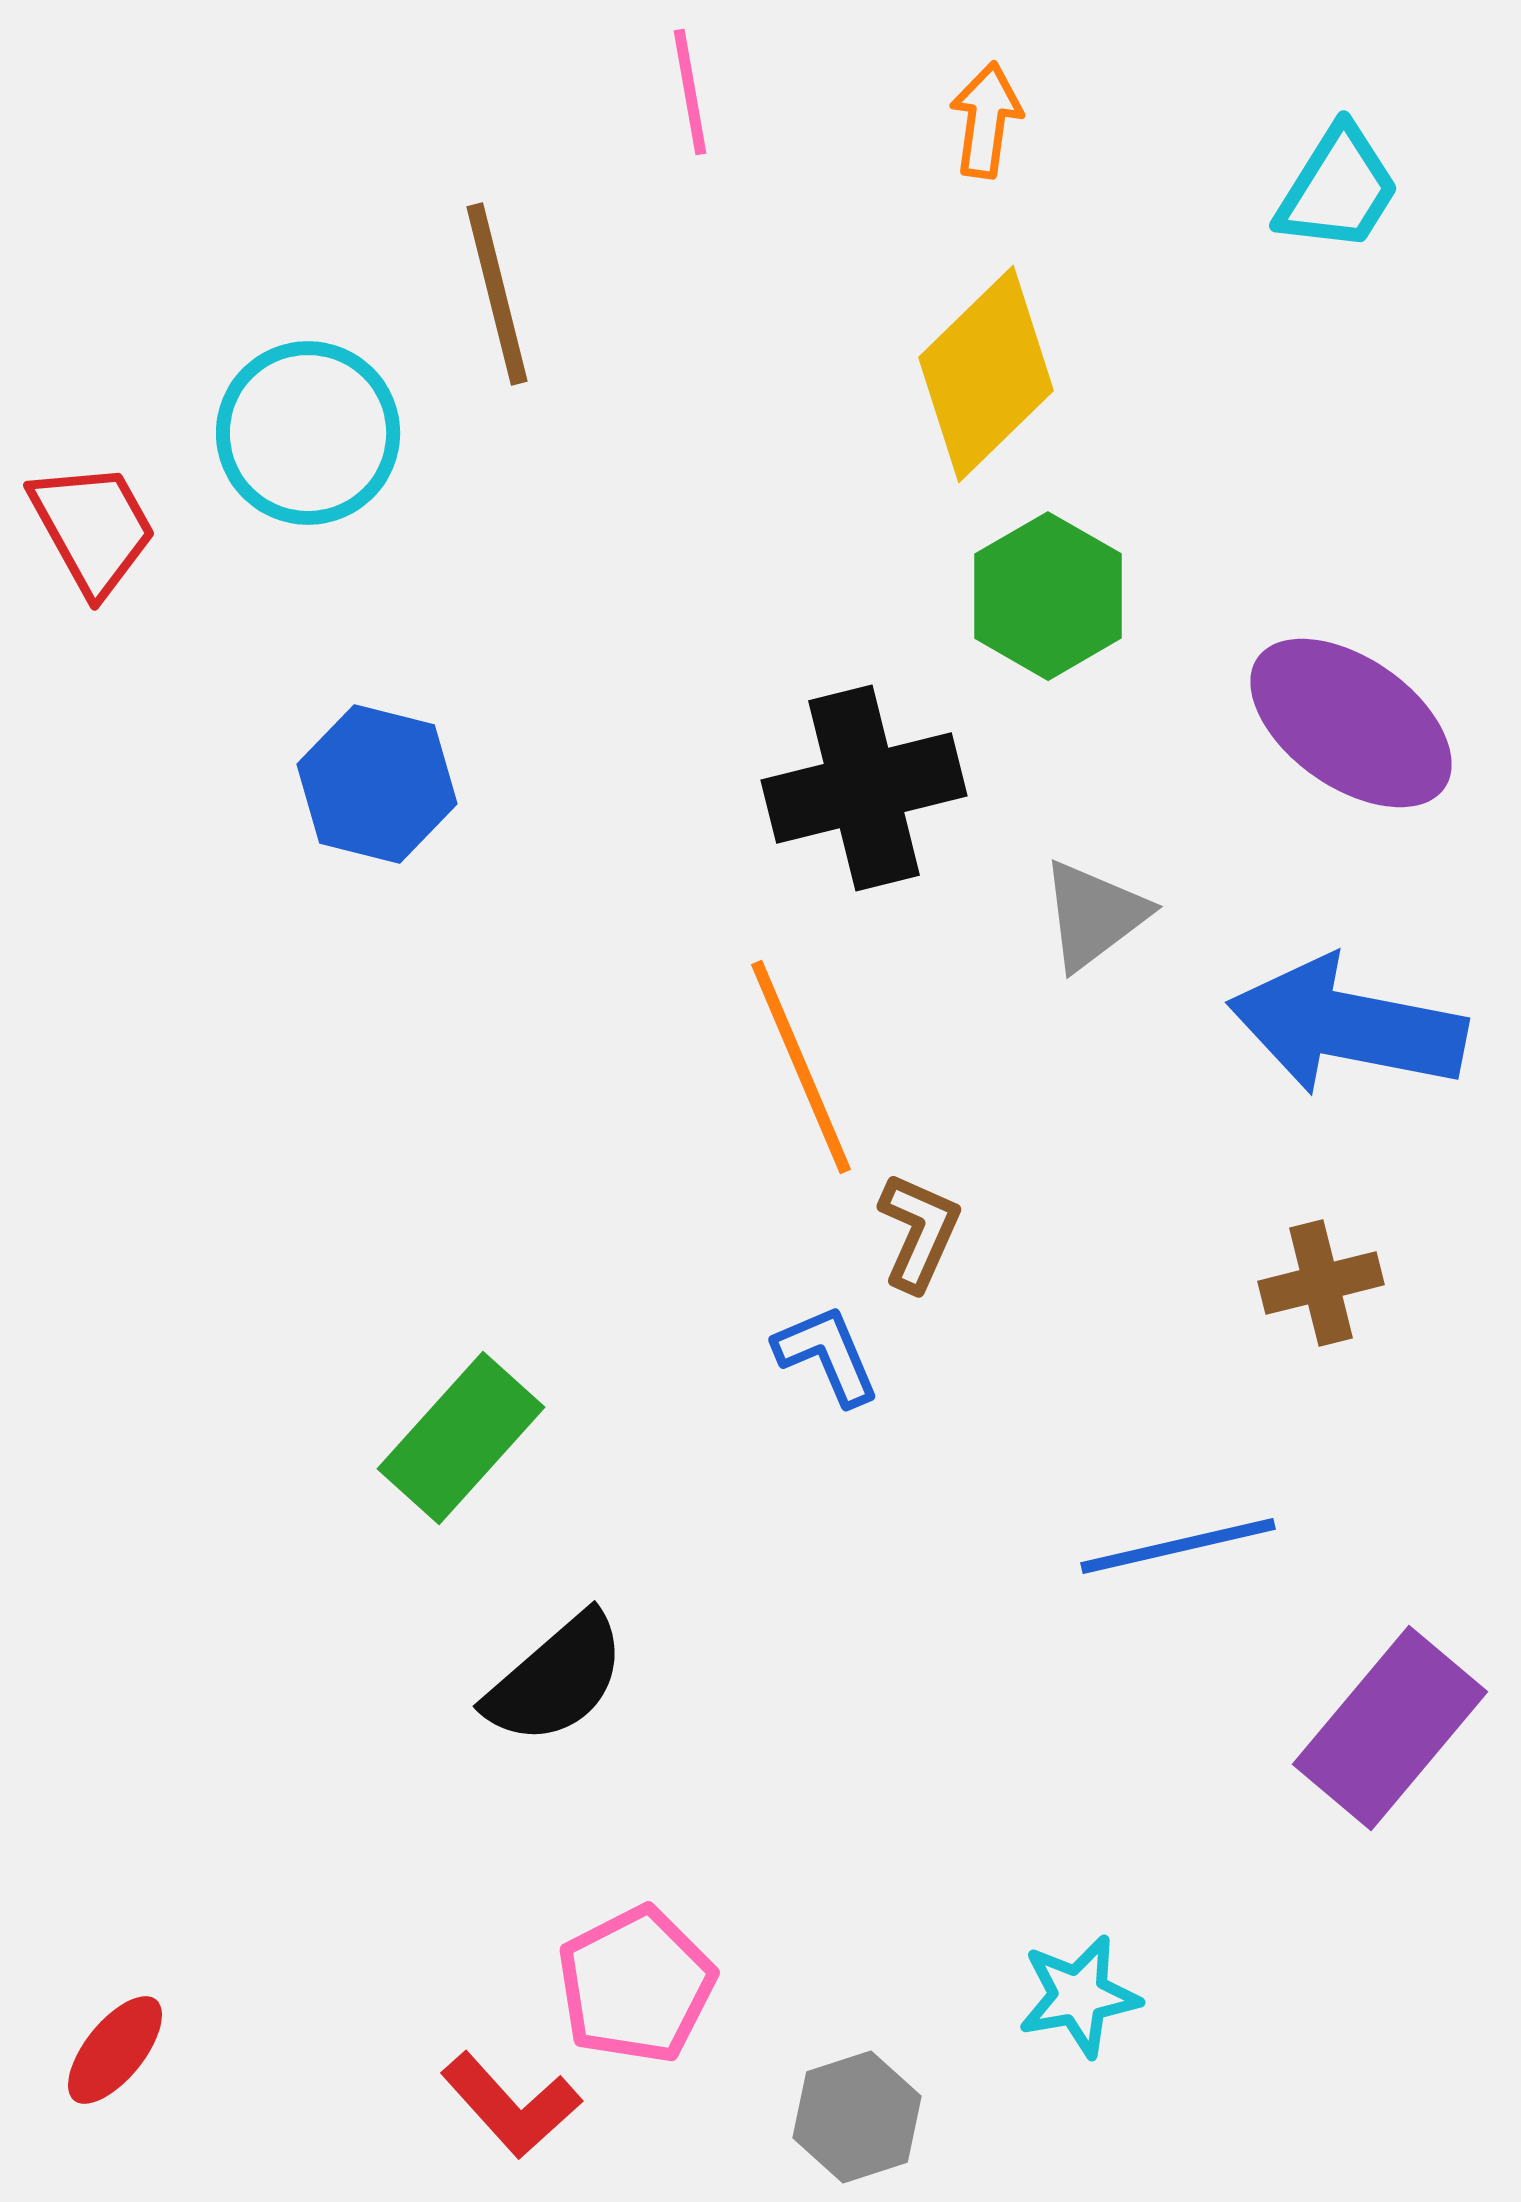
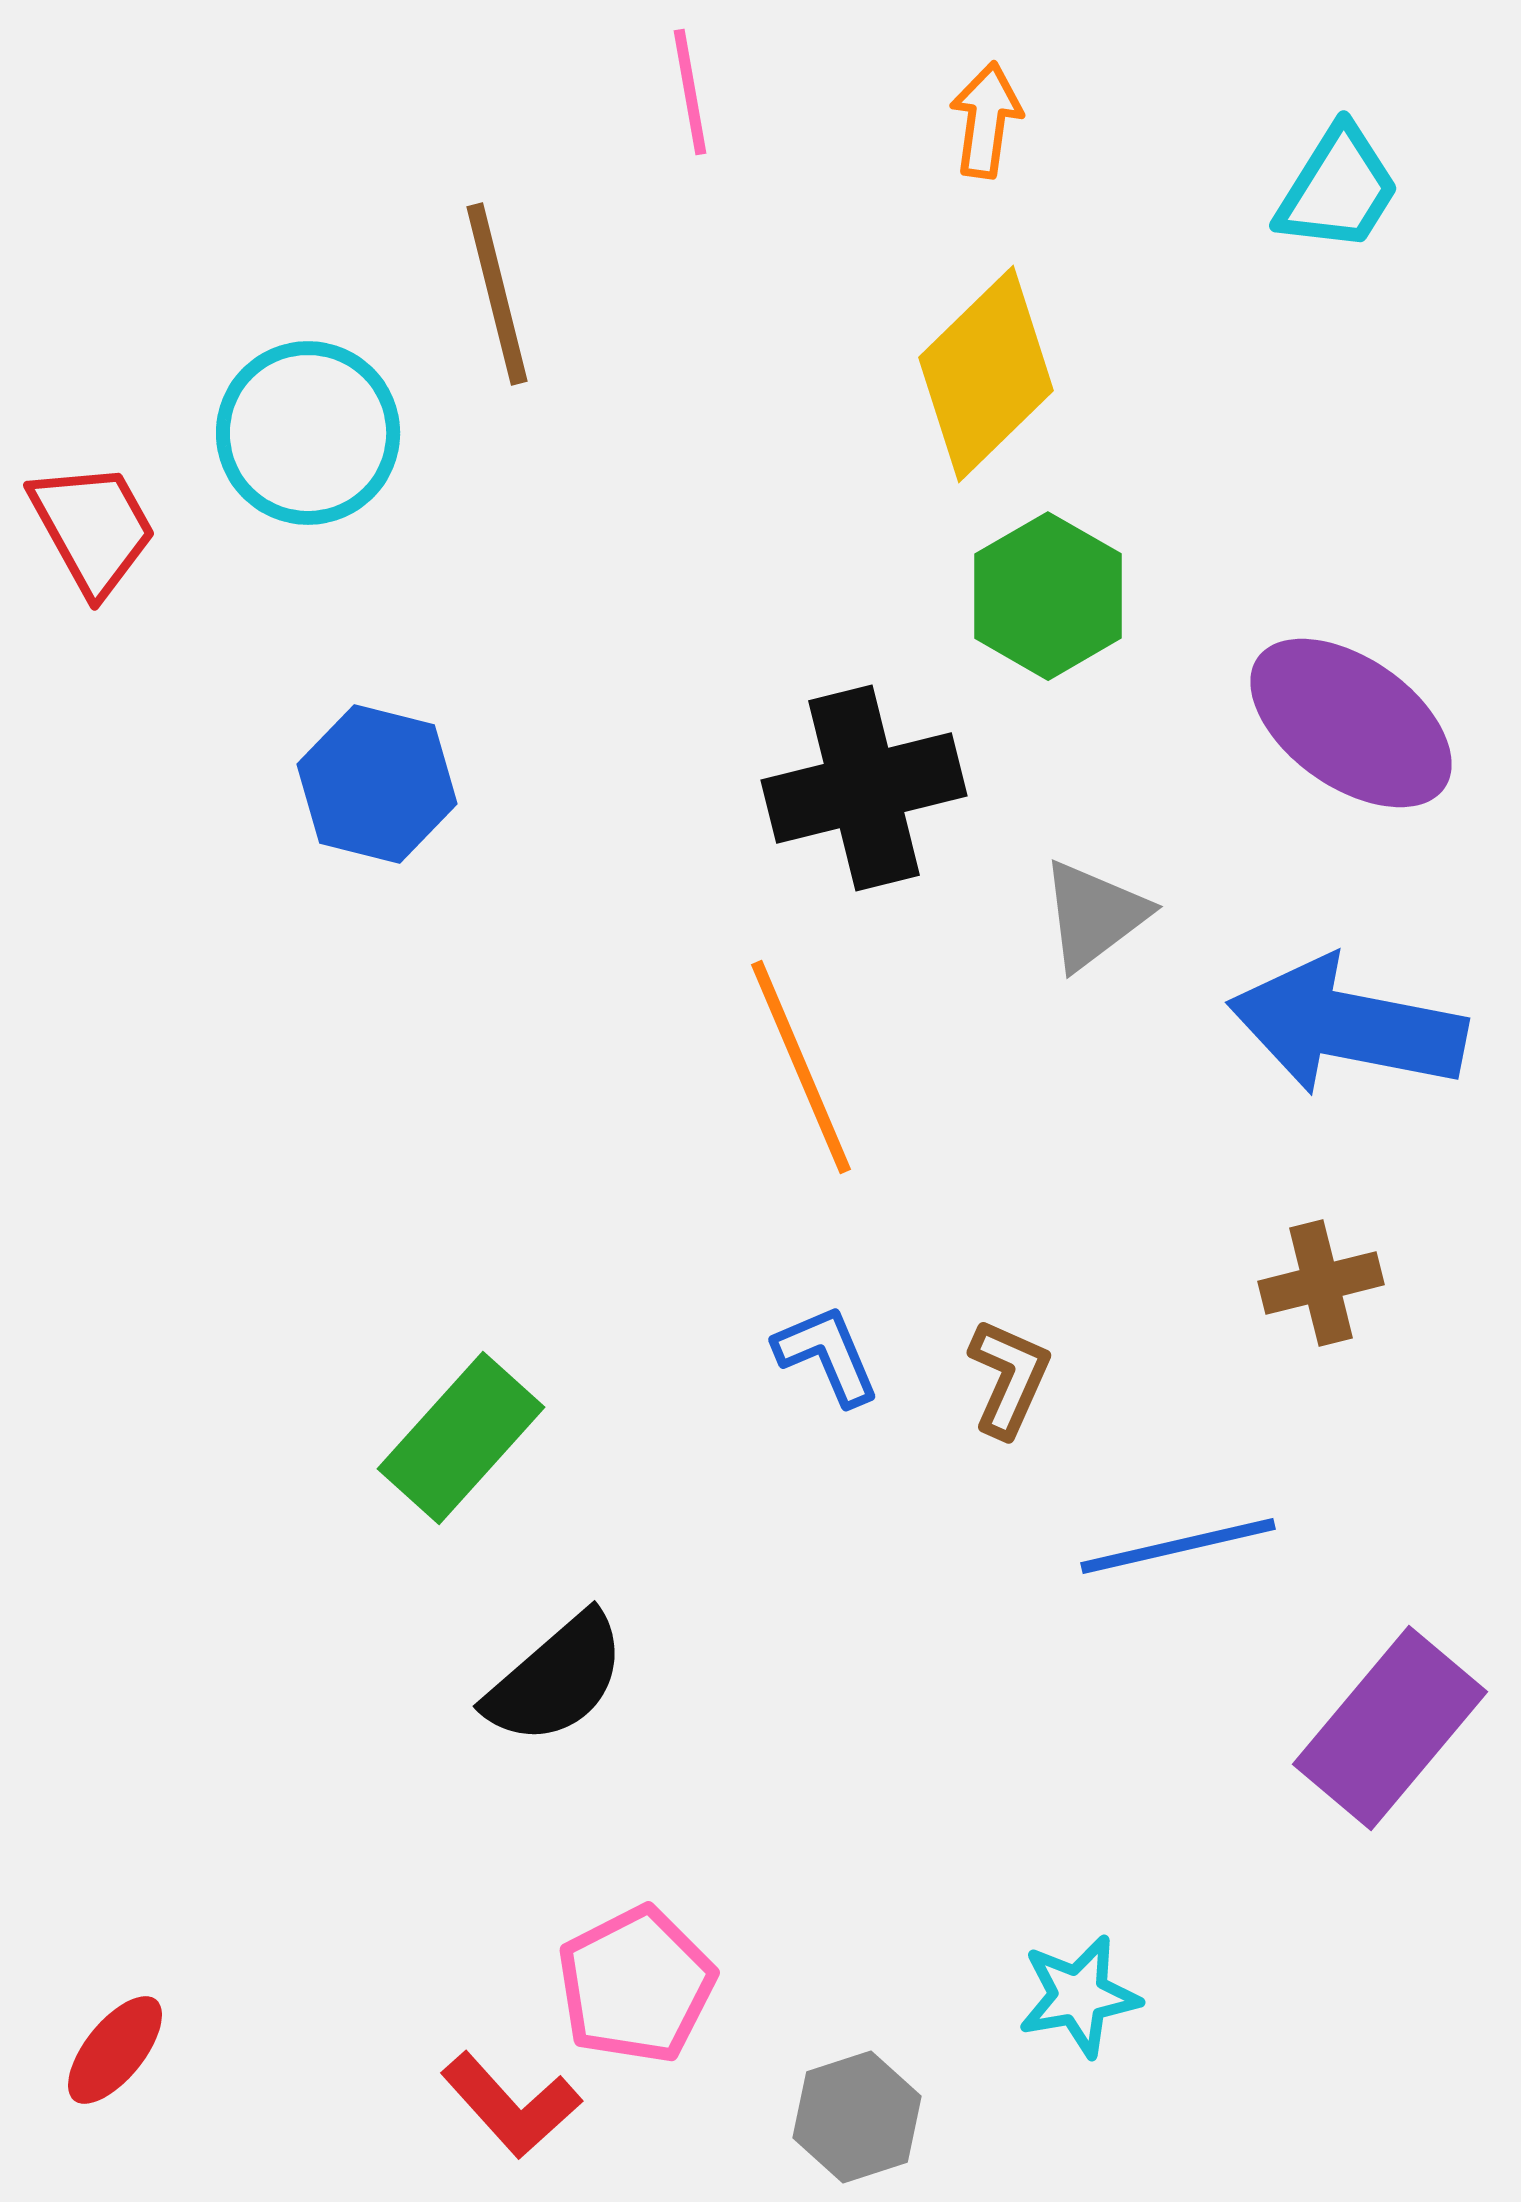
brown L-shape: moved 90 px right, 146 px down
